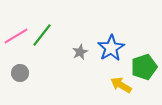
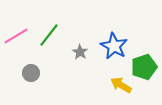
green line: moved 7 px right
blue star: moved 3 px right, 2 px up; rotated 12 degrees counterclockwise
gray star: rotated 14 degrees counterclockwise
gray circle: moved 11 px right
